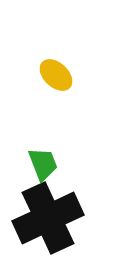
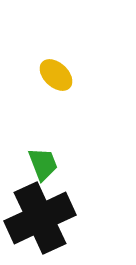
black cross: moved 8 px left
